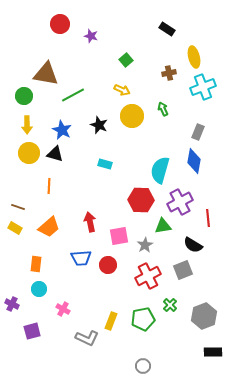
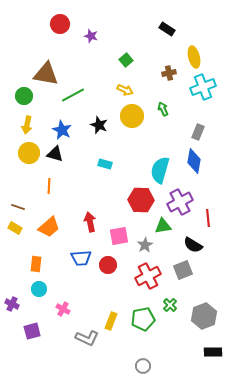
yellow arrow at (122, 90): moved 3 px right
yellow arrow at (27, 125): rotated 12 degrees clockwise
